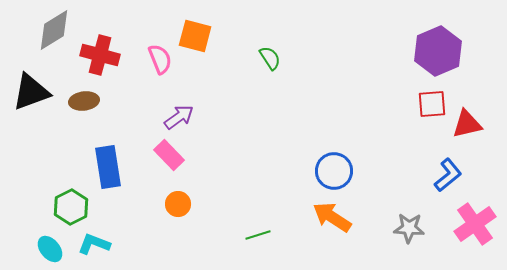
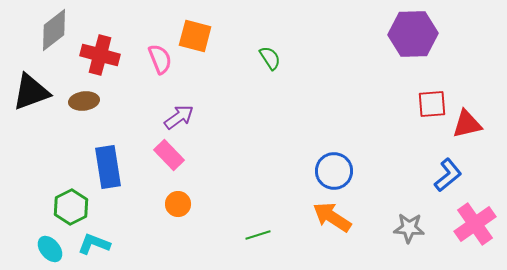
gray diamond: rotated 6 degrees counterclockwise
purple hexagon: moved 25 px left, 17 px up; rotated 21 degrees clockwise
